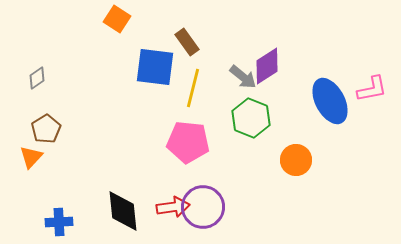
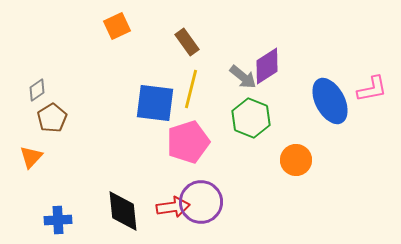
orange square: moved 7 px down; rotated 32 degrees clockwise
blue square: moved 36 px down
gray diamond: moved 12 px down
yellow line: moved 2 px left, 1 px down
brown pentagon: moved 6 px right, 11 px up
pink pentagon: rotated 24 degrees counterclockwise
purple circle: moved 2 px left, 5 px up
blue cross: moved 1 px left, 2 px up
